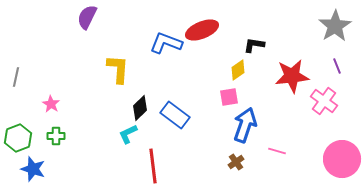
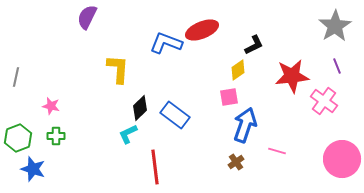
black L-shape: rotated 145 degrees clockwise
pink star: moved 2 px down; rotated 18 degrees counterclockwise
red line: moved 2 px right, 1 px down
